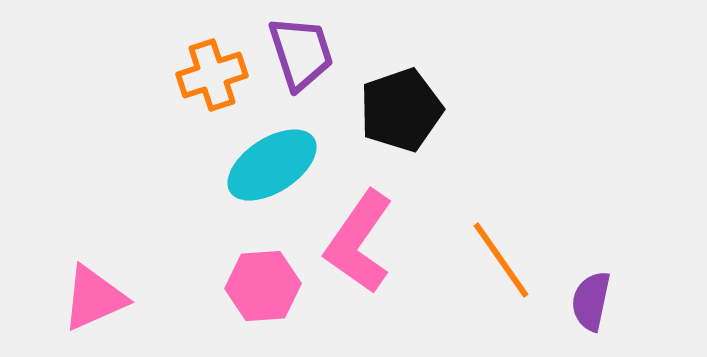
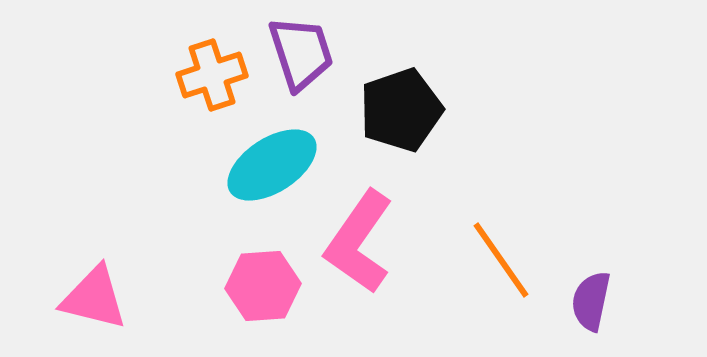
pink triangle: rotated 38 degrees clockwise
